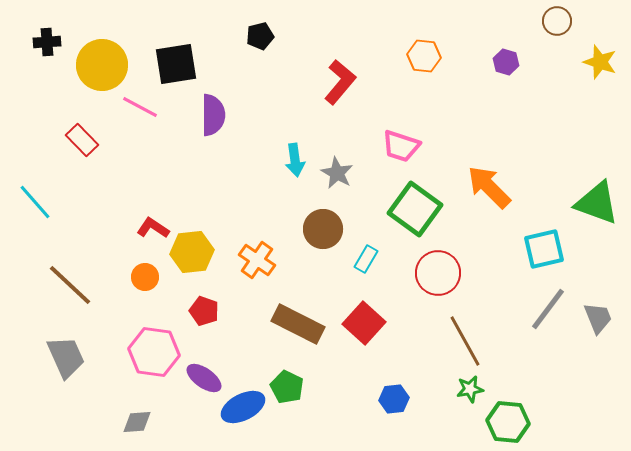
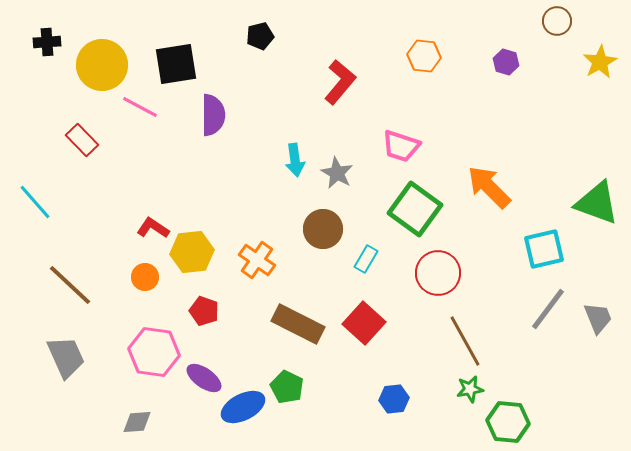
yellow star at (600, 62): rotated 24 degrees clockwise
